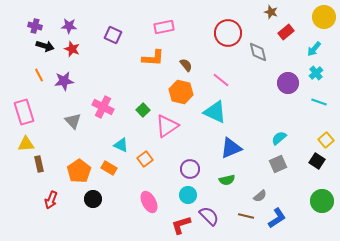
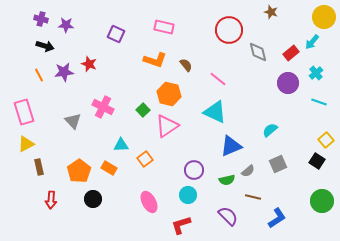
purple cross at (35, 26): moved 6 px right, 7 px up
purple star at (69, 26): moved 3 px left, 1 px up
pink rectangle at (164, 27): rotated 24 degrees clockwise
red rectangle at (286, 32): moved 5 px right, 21 px down
red circle at (228, 33): moved 1 px right, 3 px up
purple square at (113, 35): moved 3 px right, 1 px up
red star at (72, 49): moved 17 px right, 15 px down
cyan arrow at (314, 49): moved 2 px left, 7 px up
orange L-shape at (153, 58): moved 2 px right, 2 px down; rotated 15 degrees clockwise
pink line at (221, 80): moved 3 px left, 1 px up
purple star at (64, 81): moved 9 px up
orange hexagon at (181, 92): moved 12 px left, 2 px down
cyan semicircle at (279, 138): moved 9 px left, 8 px up
yellow triangle at (26, 144): rotated 24 degrees counterclockwise
cyan triangle at (121, 145): rotated 28 degrees counterclockwise
blue triangle at (231, 148): moved 2 px up
brown rectangle at (39, 164): moved 3 px down
purple circle at (190, 169): moved 4 px right, 1 px down
gray semicircle at (260, 196): moved 12 px left, 25 px up
red arrow at (51, 200): rotated 18 degrees counterclockwise
purple semicircle at (209, 216): moved 19 px right
brown line at (246, 216): moved 7 px right, 19 px up
